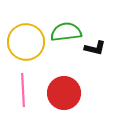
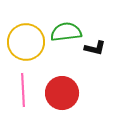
red circle: moved 2 px left
